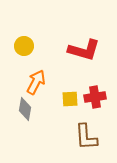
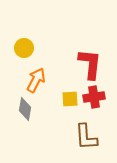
yellow circle: moved 2 px down
red L-shape: moved 6 px right, 14 px down; rotated 100 degrees counterclockwise
orange arrow: moved 2 px up
red cross: moved 1 px left
